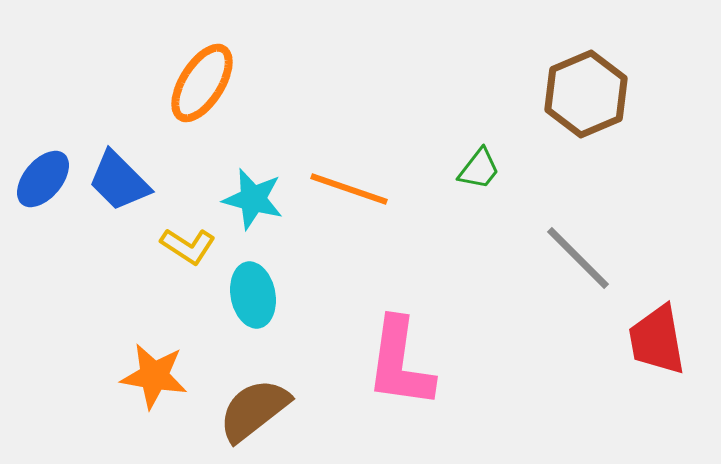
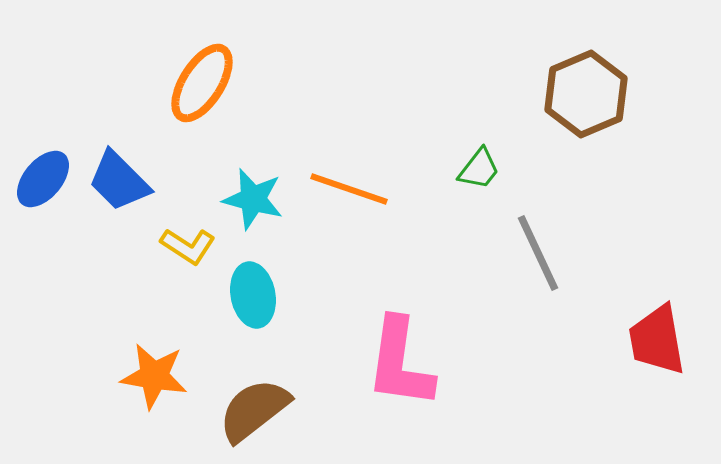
gray line: moved 40 px left, 5 px up; rotated 20 degrees clockwise
